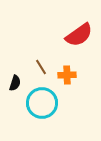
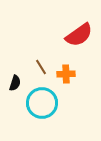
orange cross: moved 1 px left, 1 px up
